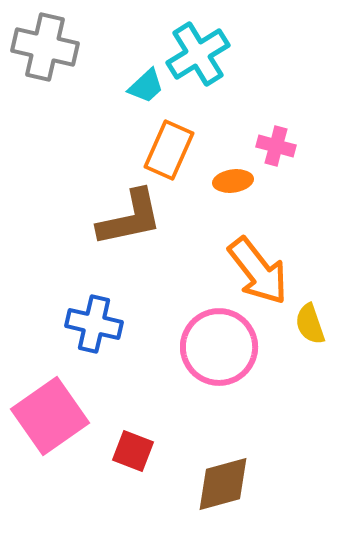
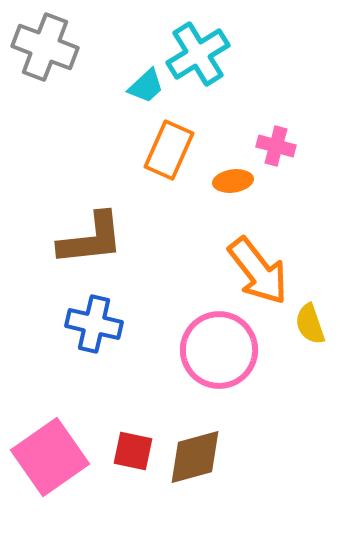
gray cross: rotated 8 degrees clockwise
brown L-shape: moved 39 px left, 21 px down; rotated 6 degrees clockwise
pink circle: moved 3 px down
pink square: moved 41 px down
red square: rotated 9 degrees counterclockwise
brown diamond: moved 28 px left, 27 px up
